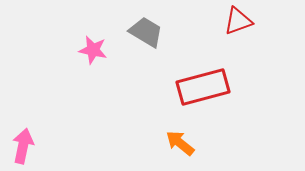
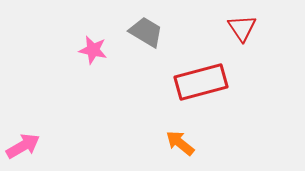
red triangle: moved 4 px right, 7 px down; rotated 44 degrees counterclockwise
red rectangle: moved 2 px left, 5 px up
pink arrow: rotated 48 degrees clockwise
